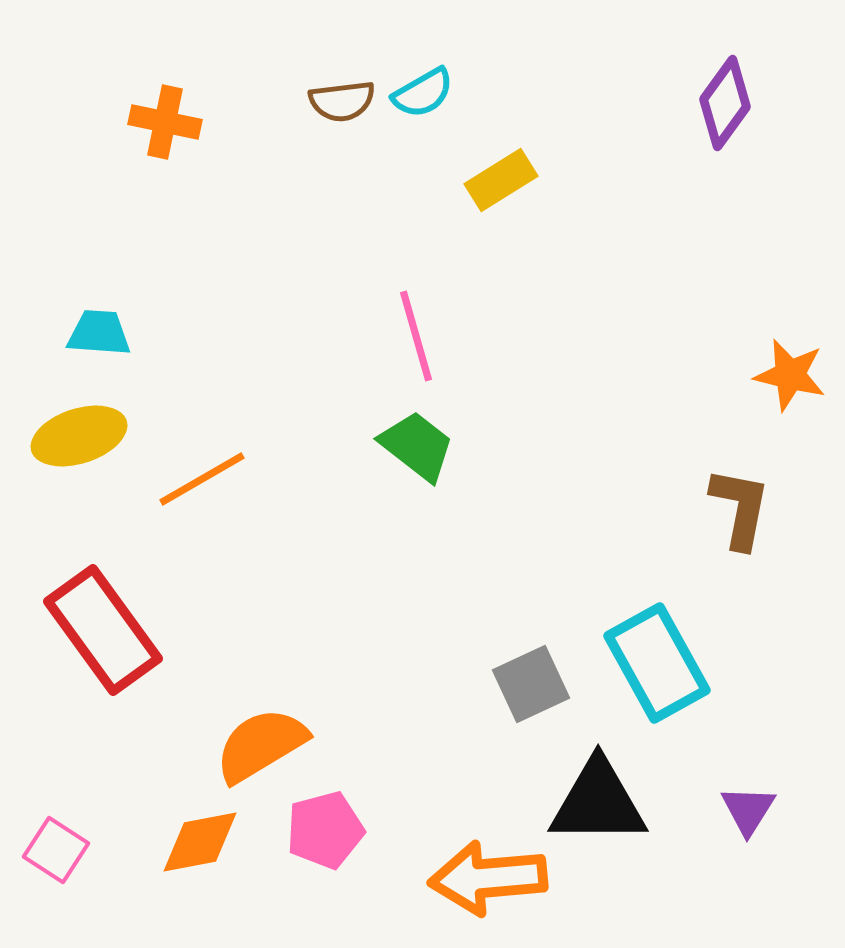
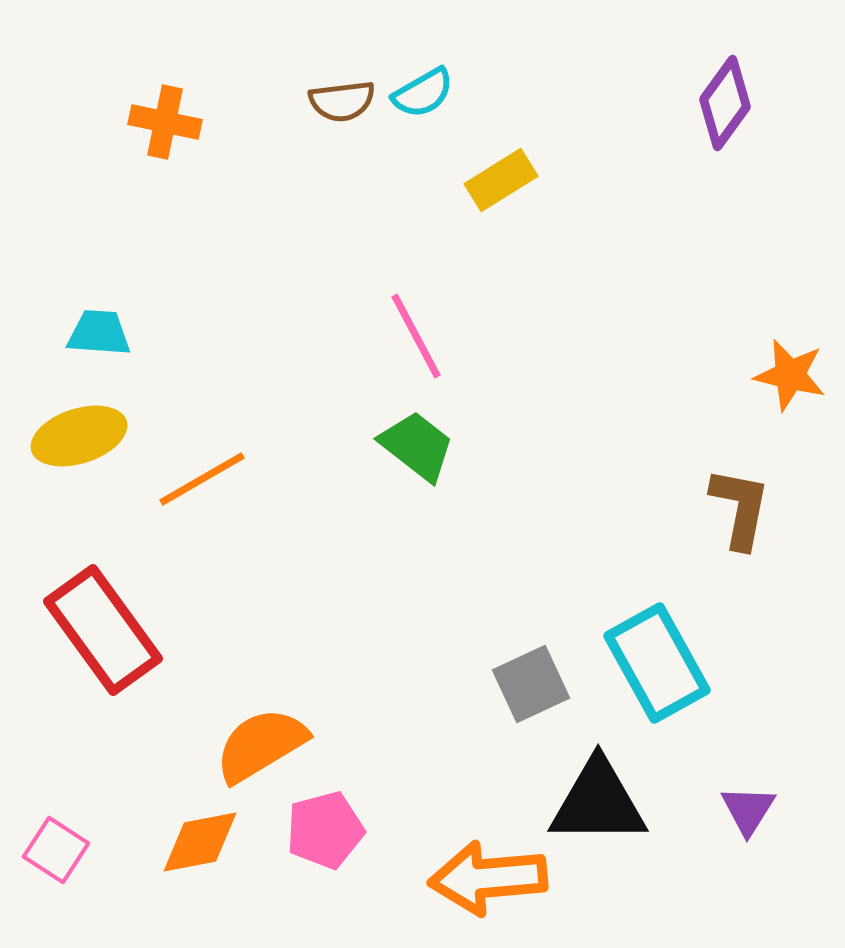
pink line: rotated 12 degrees counterclockwise
